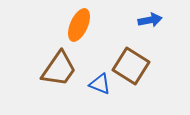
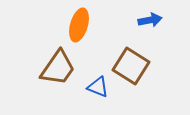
orange ellipse: rotated 8 degrees counterclockwise
brown trapezoid: moved 1 px left, 1 px up
blue triangle: moved 2 px left, 3 px down
